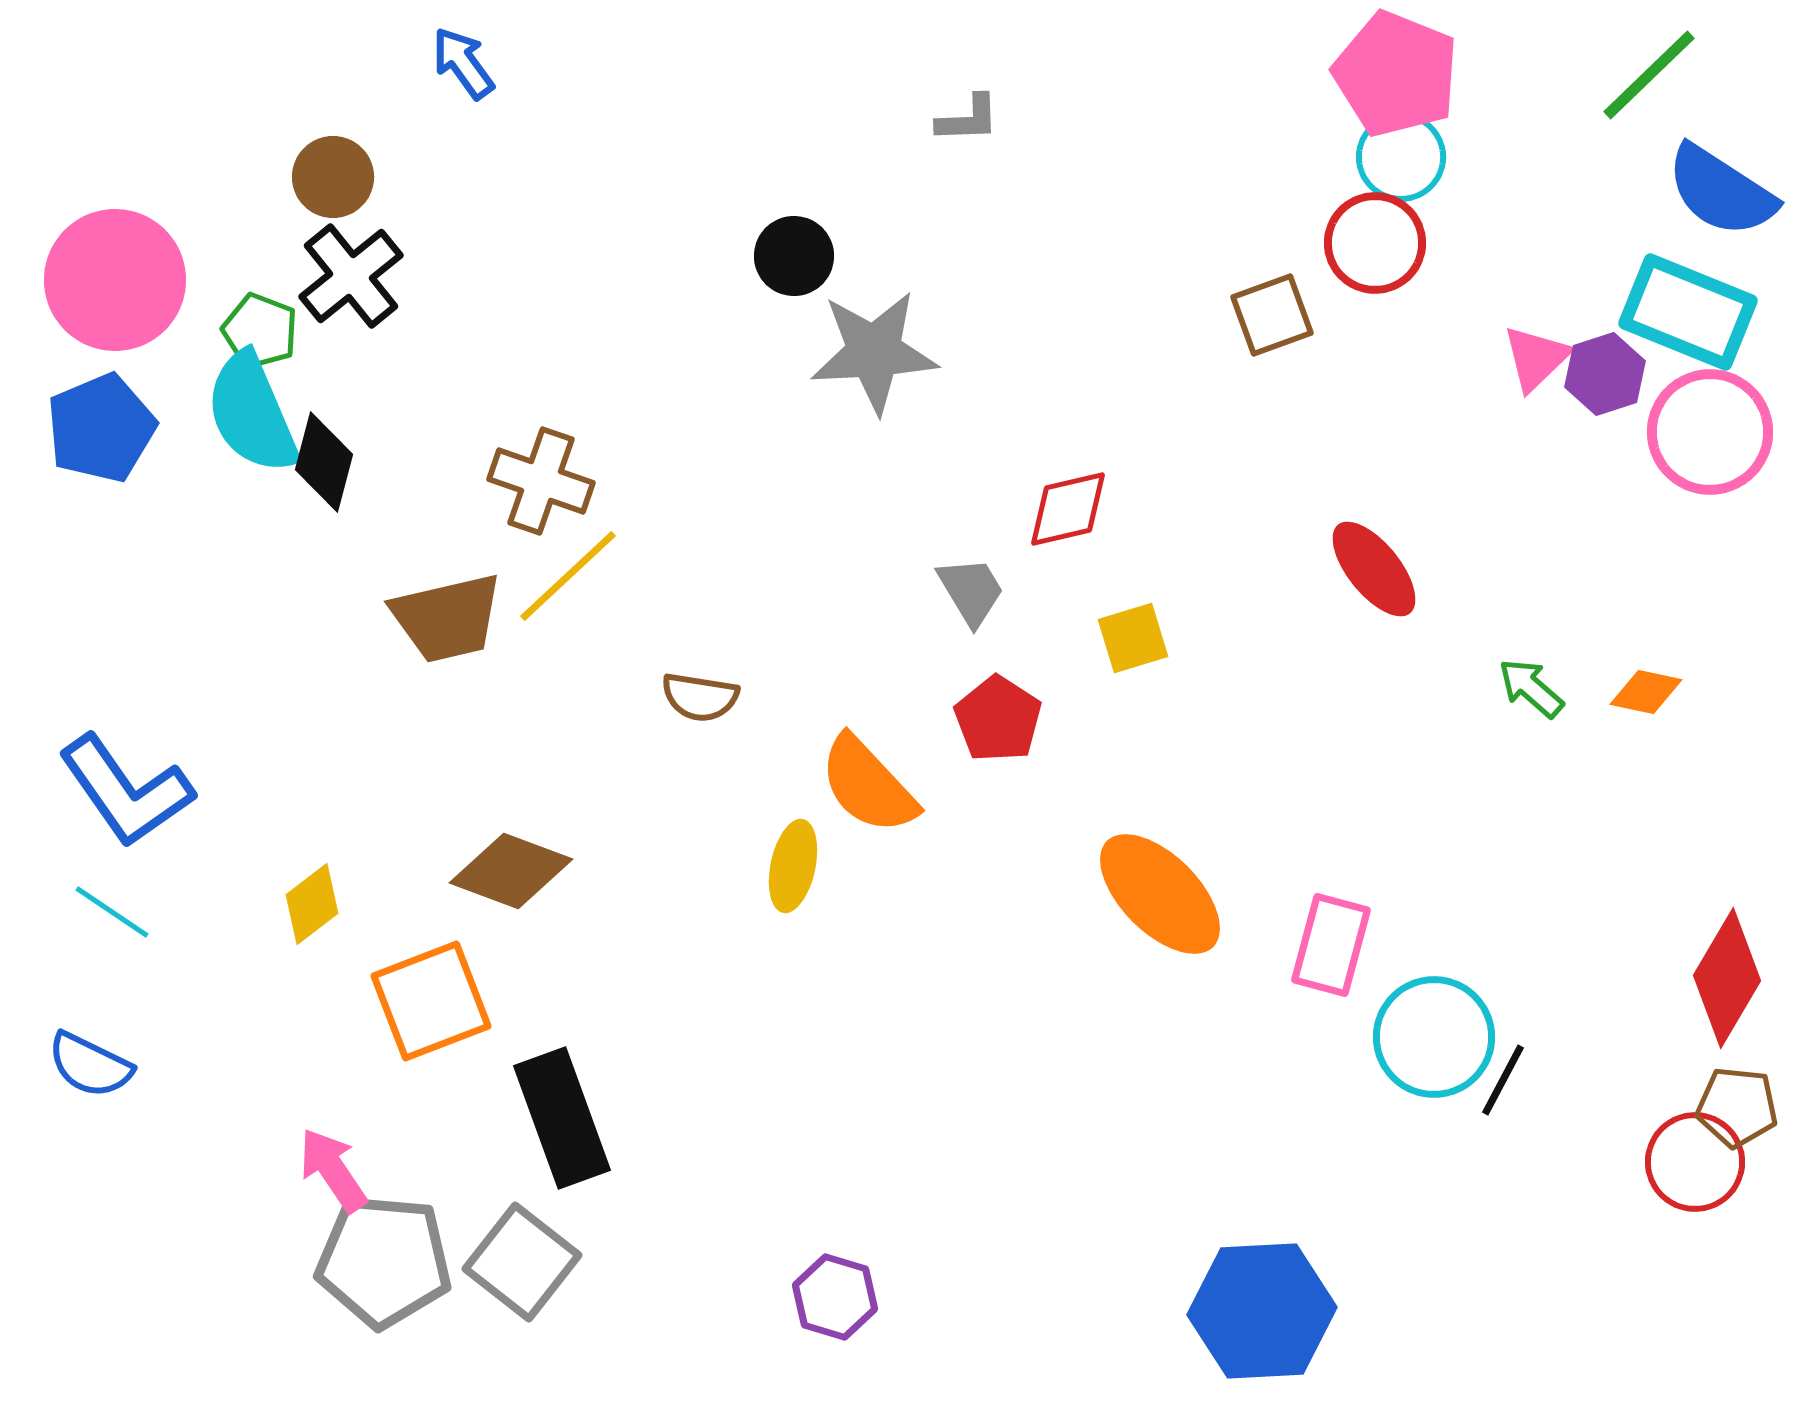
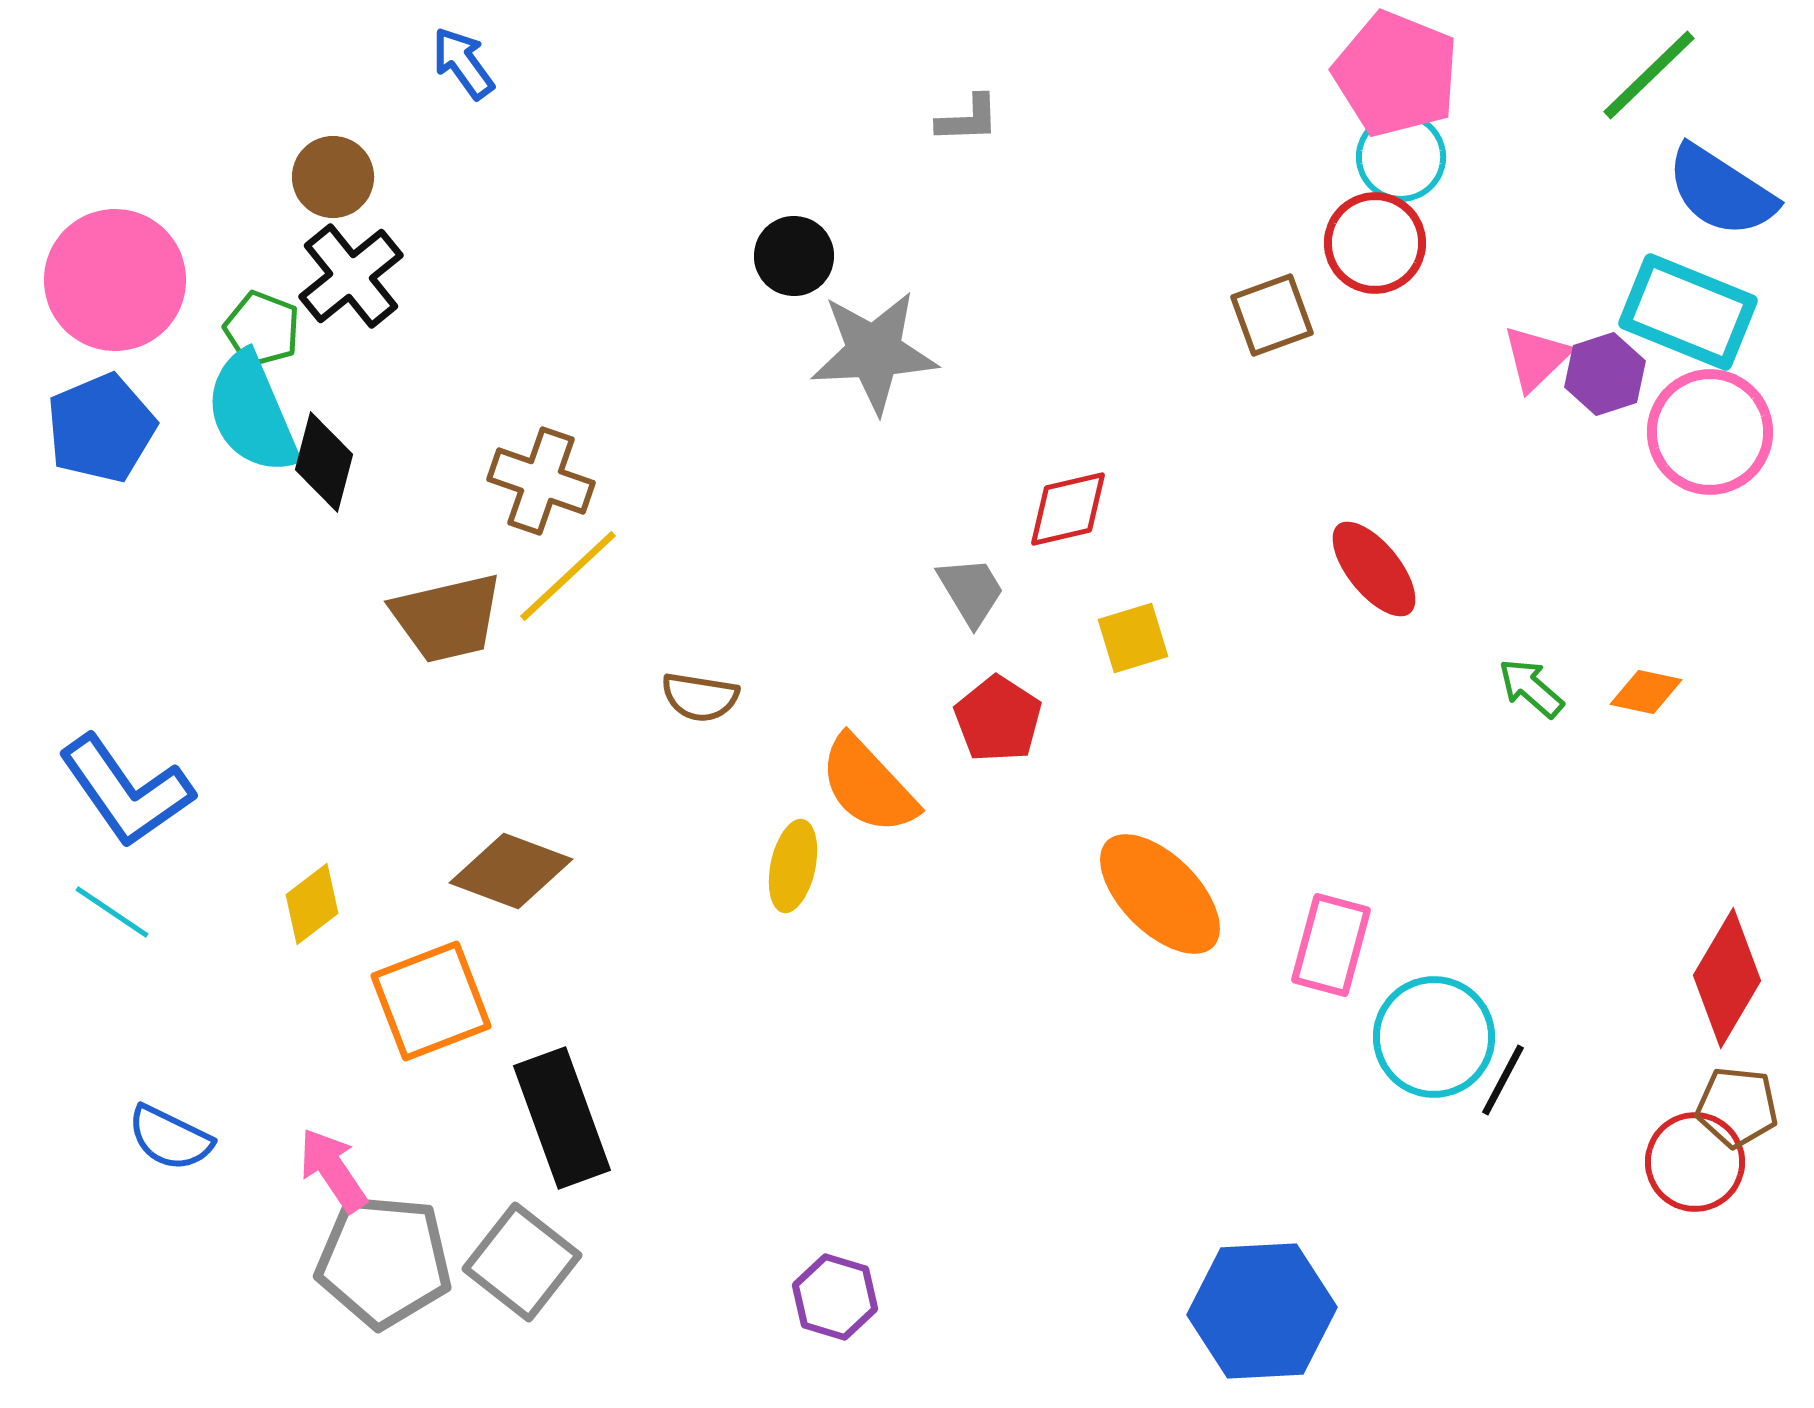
green pentagon at (260, 331): moved 2 px right, 2 px up
blue semicircle at (90, 1065): moved 80 px right, 73 px down
